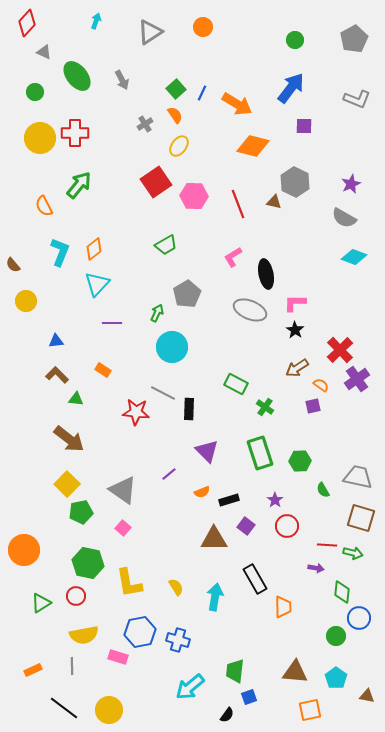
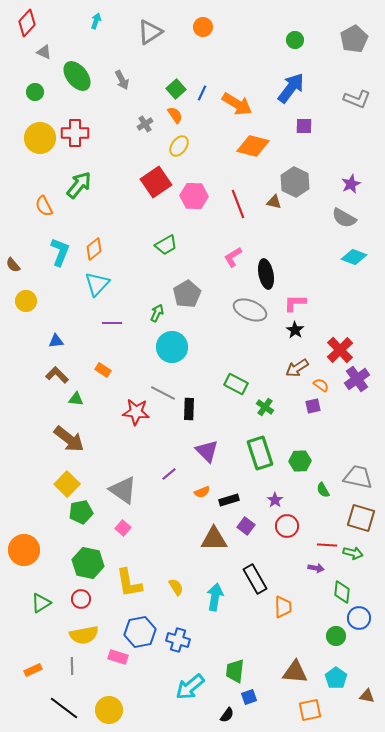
red circle at (76, 596): moved 5 px right, 3 px down
